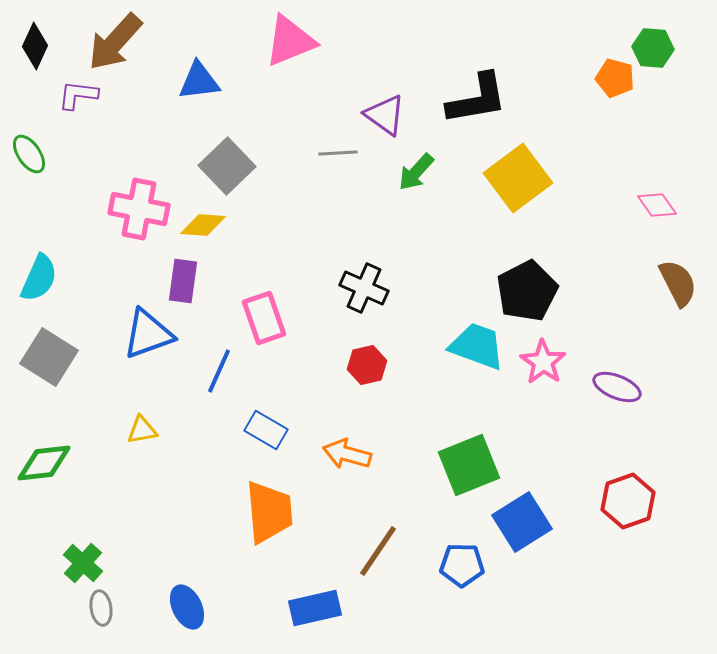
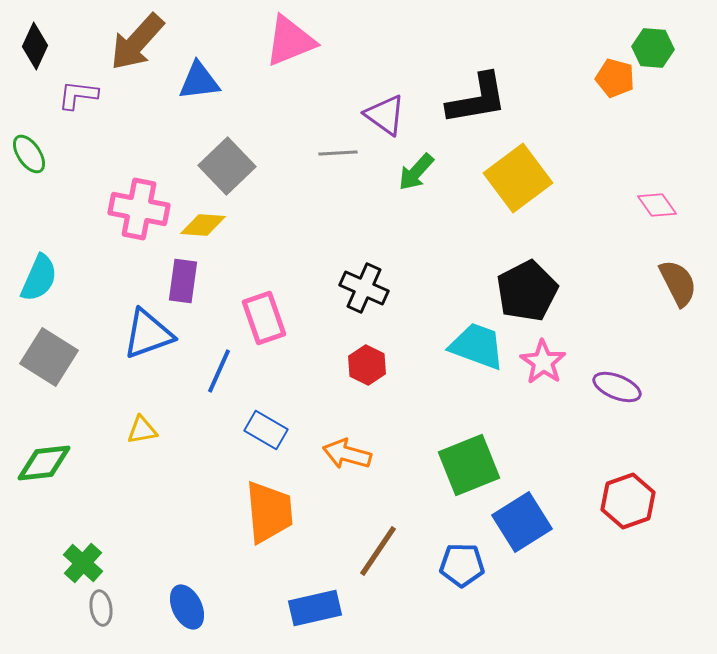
brown arrow at (115, 42): moved 22 px right
red hexagon at (367, 365): rotated 21 degrees counterclockwise
